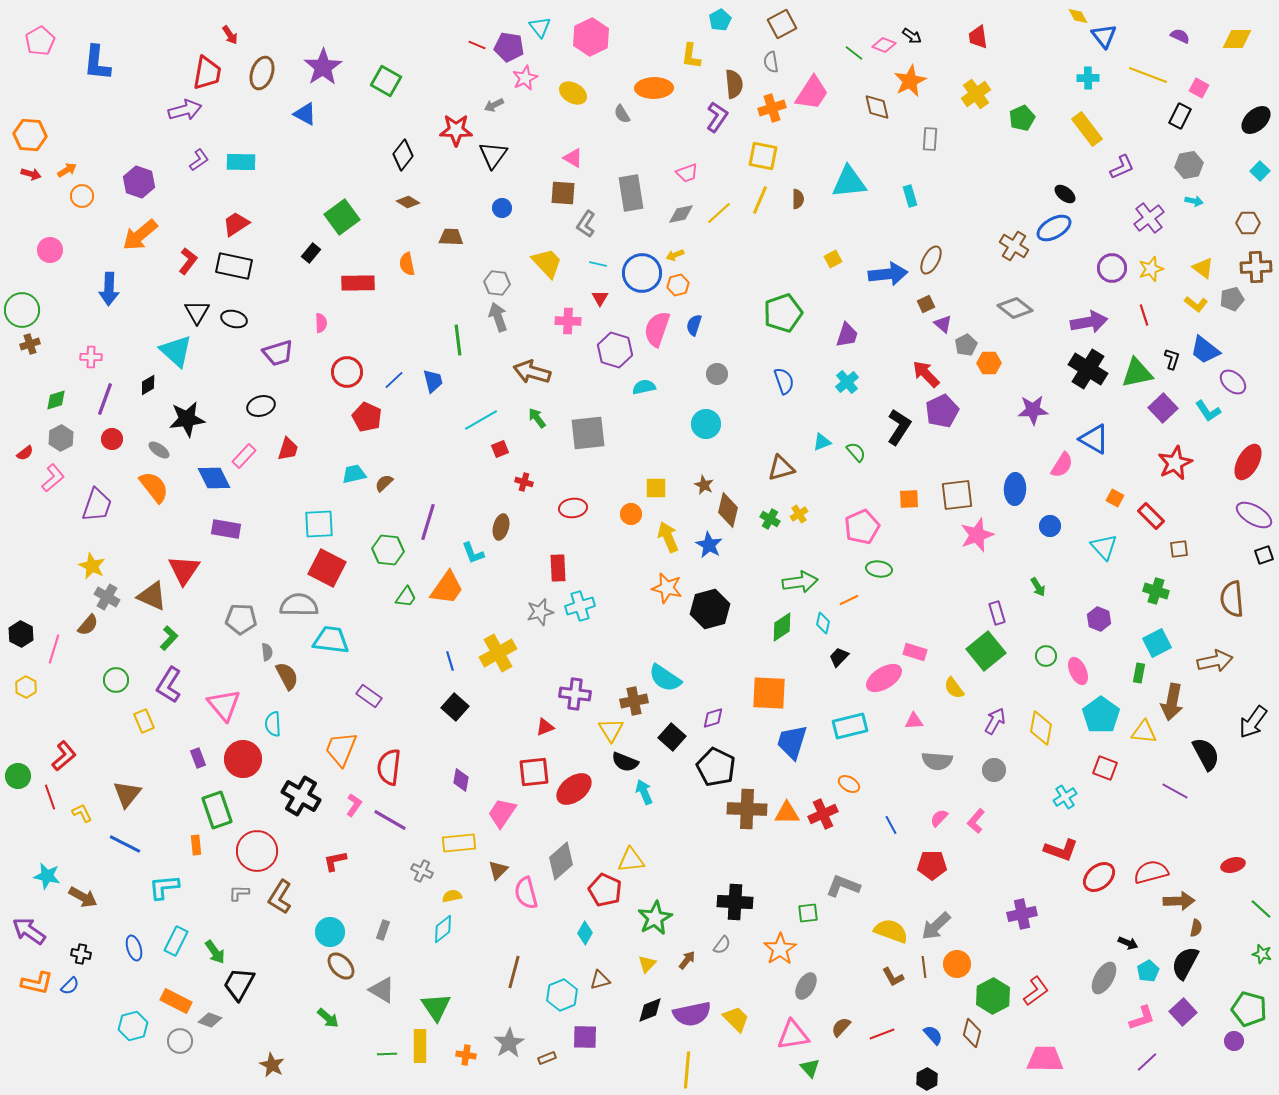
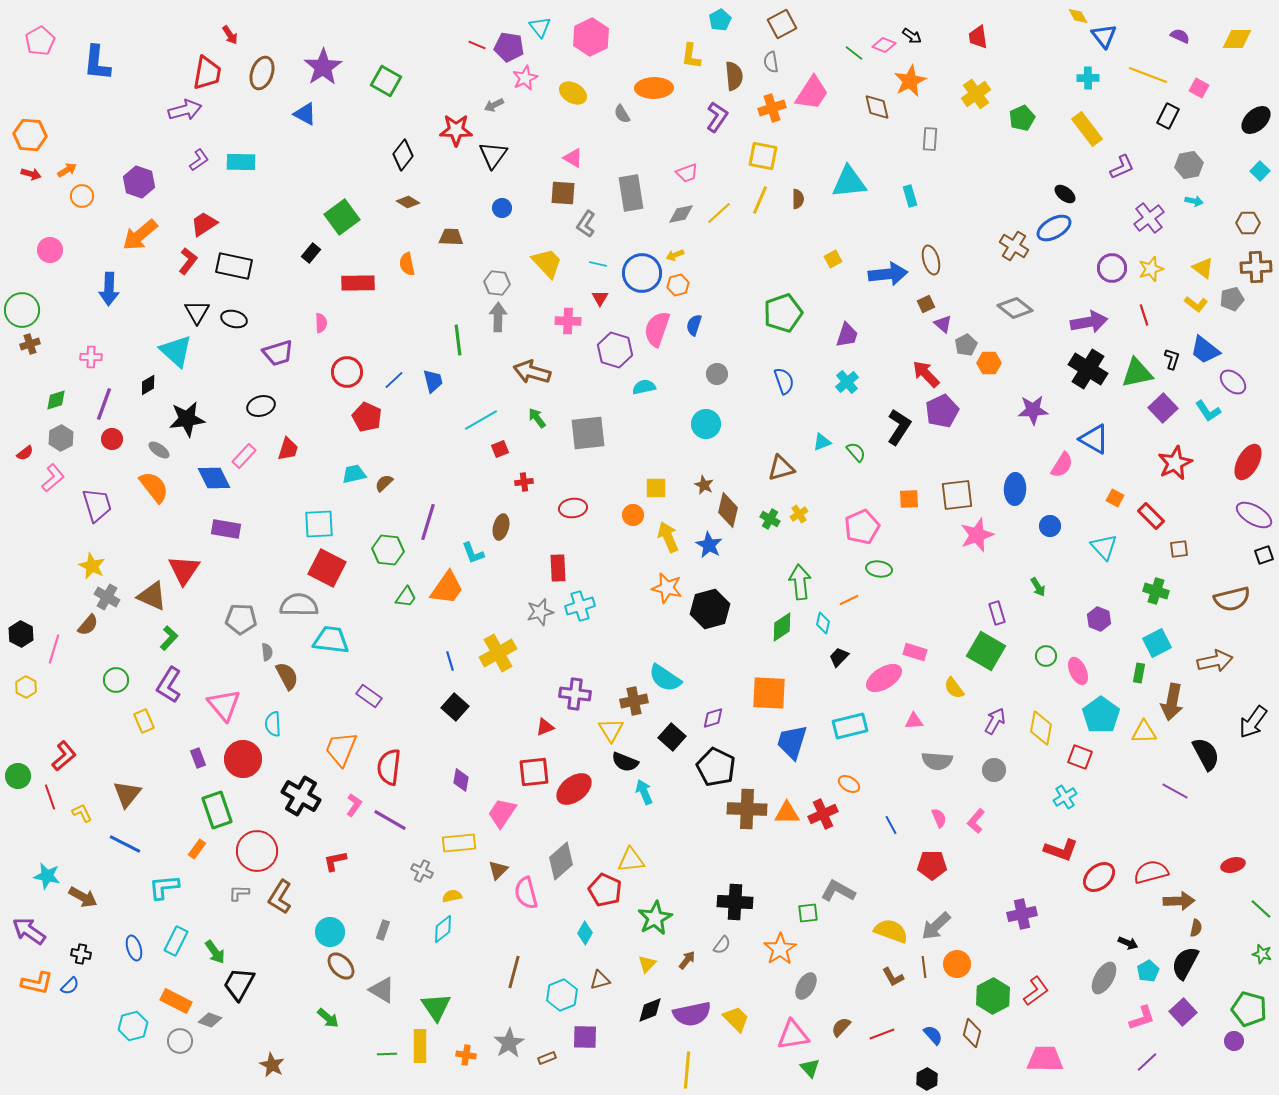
brown semicircle at (734, 84): moved 8 px up
black rectangle at (1180, 116): moved 12 px left
red trapezoid at (236, 224): moved 32 px left
brown ellipse at (931, 260): rotated 44 degrees counterclockwise
gray arrow at (498, 317): rotated 20 degrees clockwise
purple line at (105, 399): moved 1 px left, 5 px down
red cross at (524, 482): rotated 24 degrees counterclockwise
purple trapezoid at (97, 505): rotated 36 degrees counterclockwise
orange circle at (631, 514): moved 2 px right, 1 px down
green arrow at (800, 582): rotated 88 degrees counterclockwise
brown semicircle at (1232, 599): rotated 99 degrees counterclockwise
green square at (986, 651): rotated 21 degrees counterclockwise
yellow triangle at (1144, 732): rotated 8 degrees counterclockwise
red square at (1105, 768): moved 25 px left, 11 px up
pink semicircle at (939, 818): rotated 114 degrees clockwise
orange rectangle at (196, 845): moved 1 px right, 4 px down; rotated 42 degrees clockwise
gray L-shape at (843, 886): moved 5 px left, 5 px down; rotated 8 degrees clockwise
